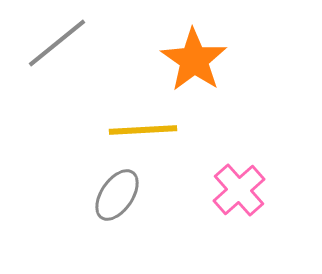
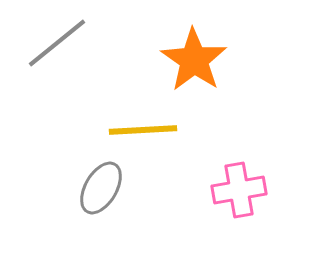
pink cross: rotated 32 degrees clockwise
gray ellipse: moved 16 px left, 7 px up; rotated 4 degrees counterclockwise
